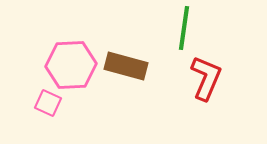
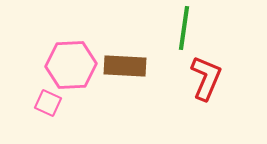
brown rectangle: moved 1 px left; rotated 12 degrees counterclockwise
